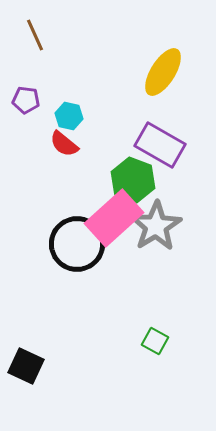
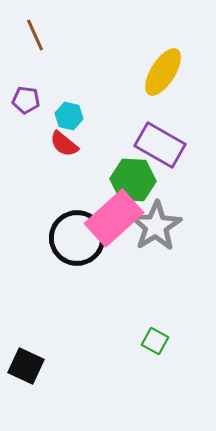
green hexagon: rotated 18 degrees counterclockwise
black circle: moved 6 px up
